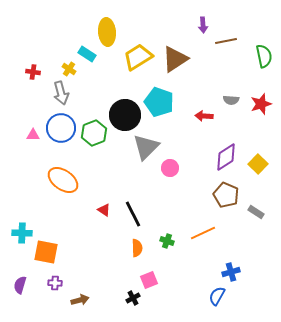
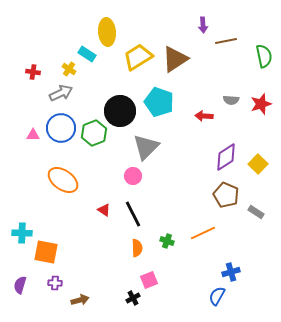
gray arrow: rotated 100 degrees counterclockwise
black circle: moved 5 px left, 4 px up
pink circle: moved 37 px left, 8 px down
